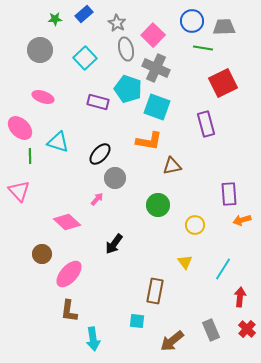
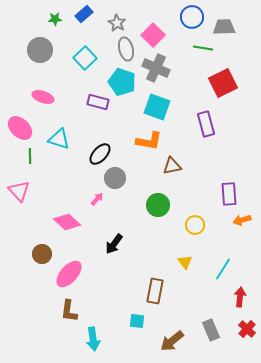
blue circle at (192, 21): moved 4 px up
cyan pentagon at (128, 89): moved 6 px left, 7 px up
cyan triangle at (58, 142): moved 1 px right, 3 px up
